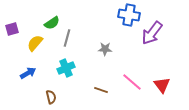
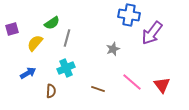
gray star: moved 8 px right; rotated 24 degrees counterclockwise
brown line: moved 3 px left, 1 px up
brown semicircle: moved 6 px up; rotated 16 degrees clockwise
